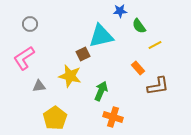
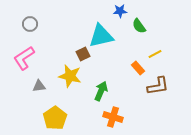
yellow line: moved 9 px down
